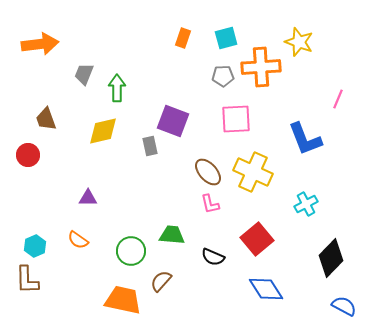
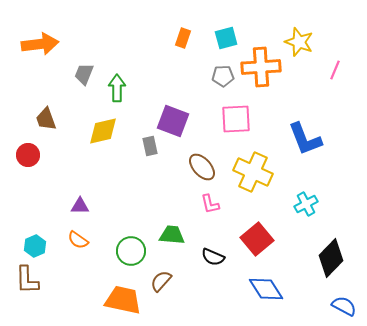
pink line: moved 3 px left, 29 px up
brown ellipse: moved 6 px left, 5 px up
purple triangle: moved 8 px left, 8 px down
